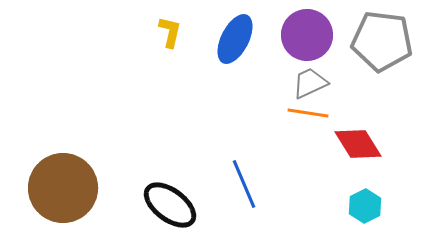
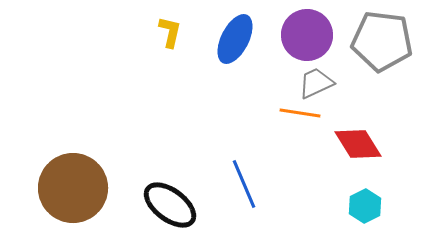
gray trapezoid: moved 6 px right
orange line: moved 8 px left
brown circle: moved 10 px right
